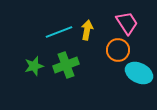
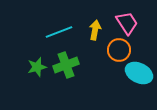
yellow arrow: moved 8 px right
orange circle: moved 1 px right
green star: moved 3 px right, 1 px down
